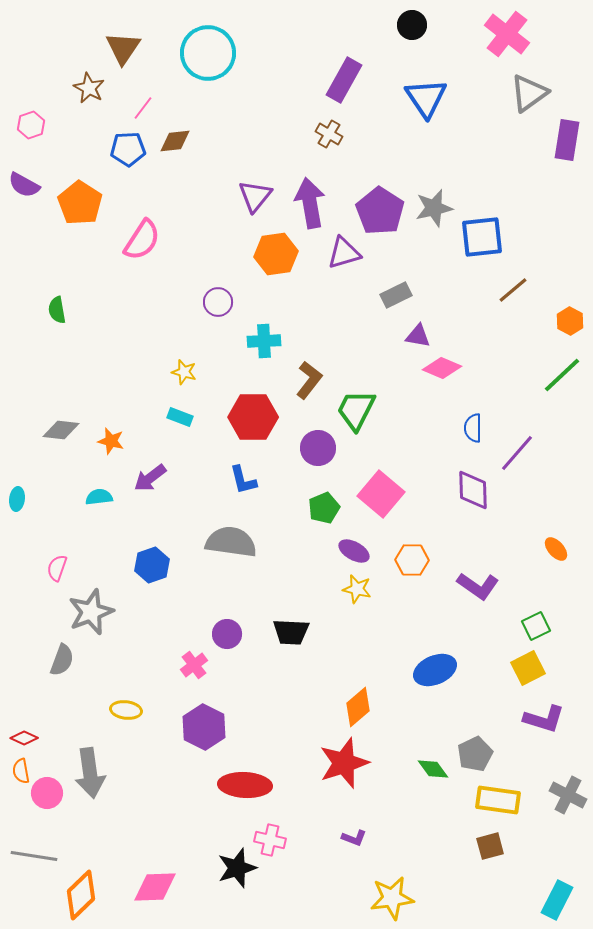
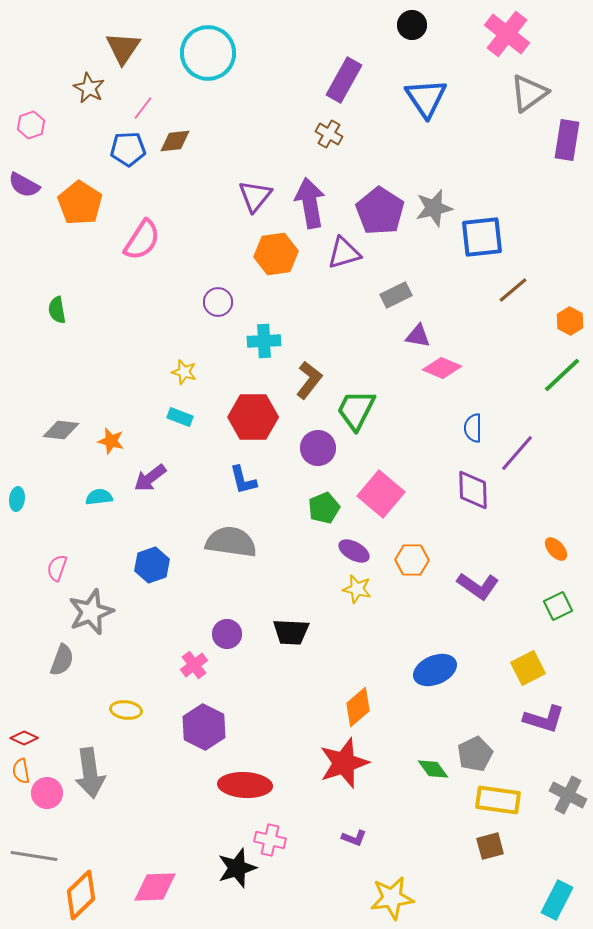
green square at (536, 626): moved 22 px right, 20 px up
